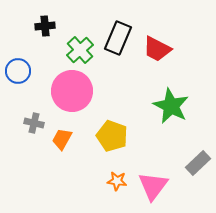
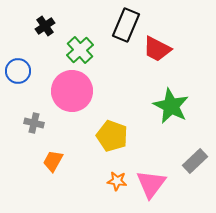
black cross: rotated 30 degrees counterclockwise
black rectangle: moved 8 px right, 13 px up
orange trapezoid: moved 9 px left, 22 px down
gray rectangle: moved 3 px left, 2 px up
pink triangle: moved 2 px left, 2 px up
